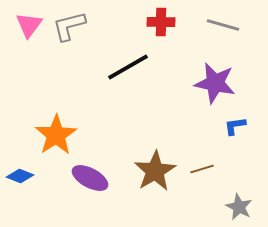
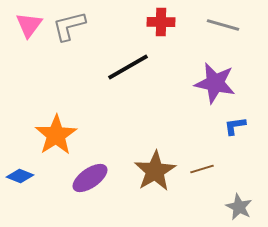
purple ellipse: rotated 63 degrees counterclockwise
